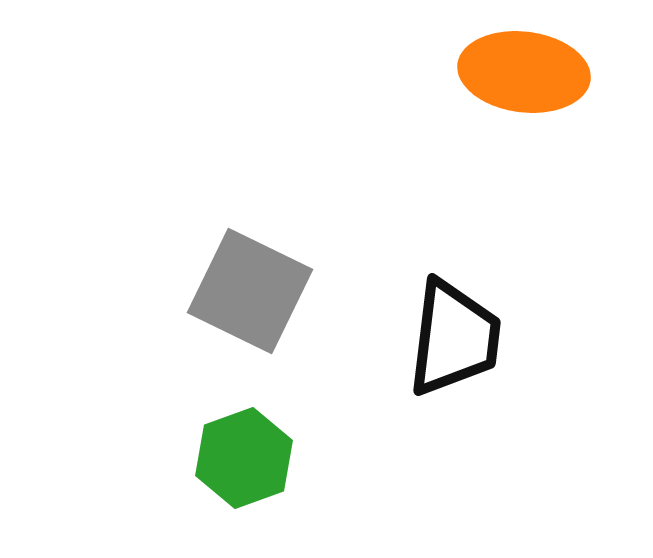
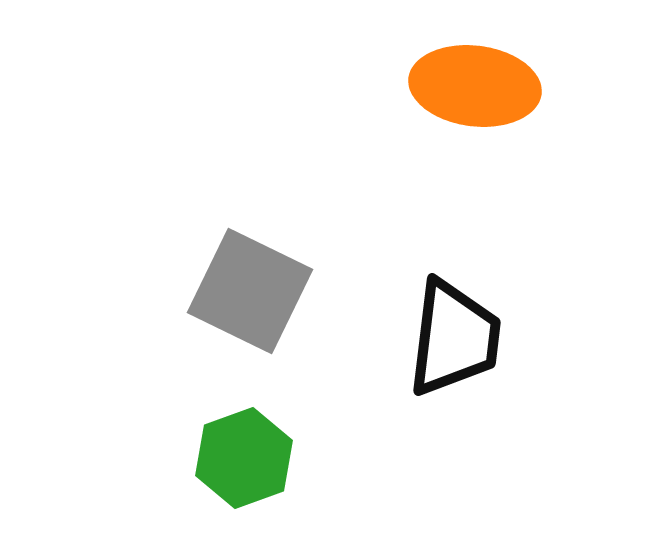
orange ellipse: moved 49 px left, 14 px down
